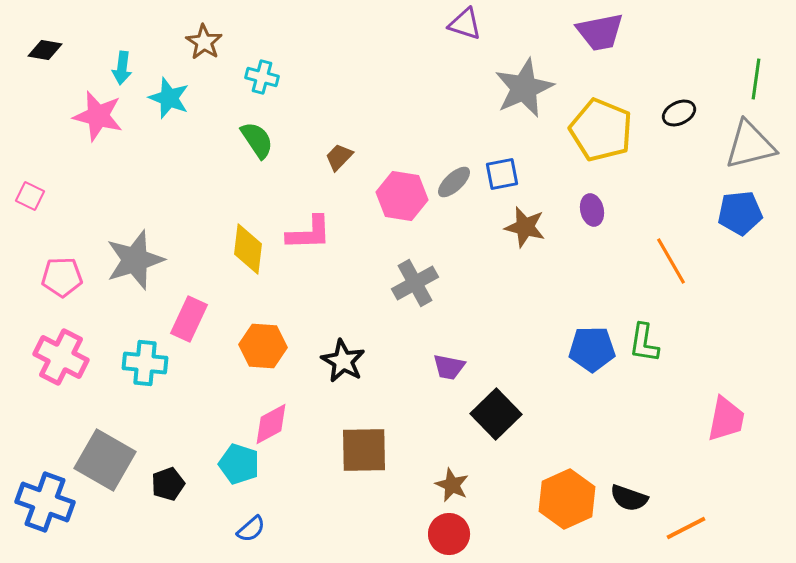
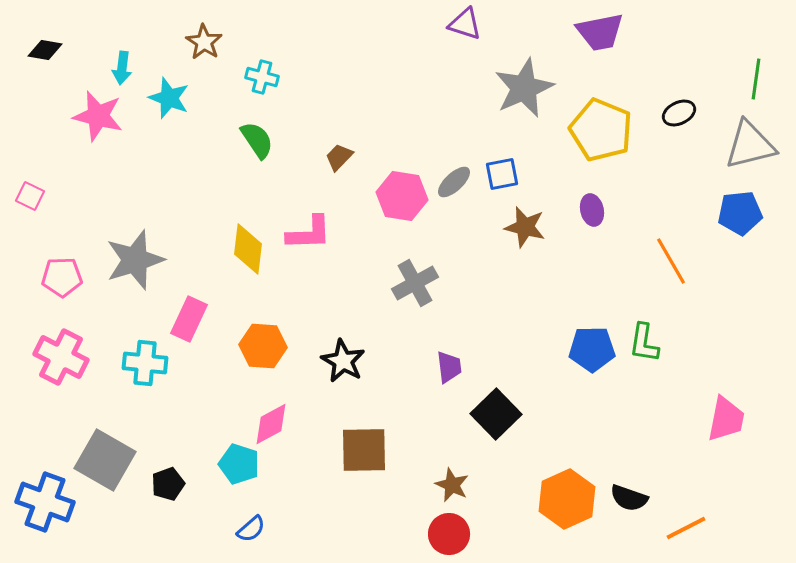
purple trapezoid at (449, 367): rotated 108 degrees counterclockwise
